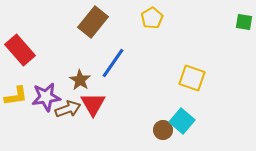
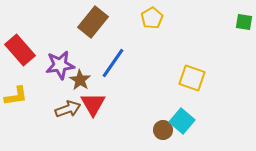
purple star: moved 14 px right, 32 px up
